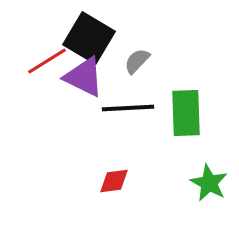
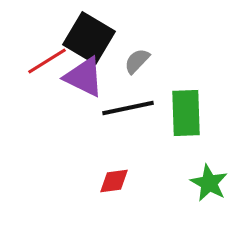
black line: rotated 9 degrees counterclockwise
